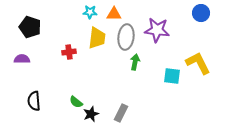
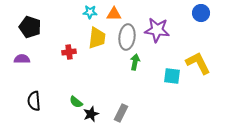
gray ellipse: moved 1 px right
